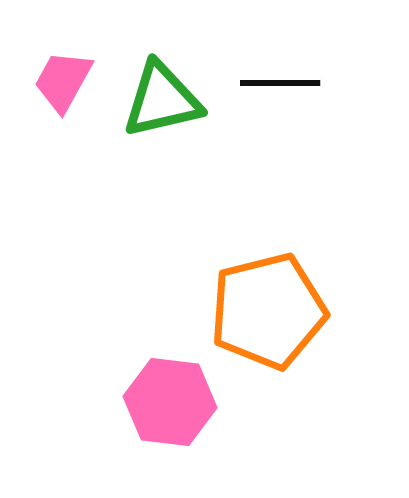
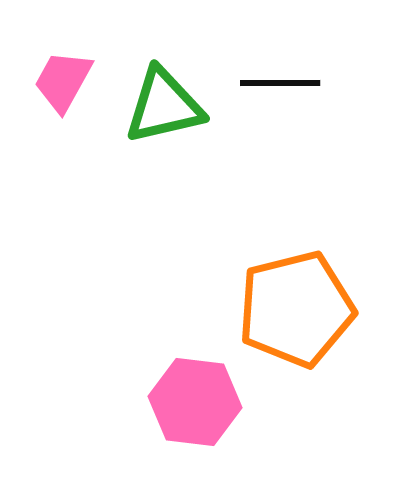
green triangle: moved 2 px right, 6 px down
orange pentagon: moved 28 px right, 2 px up
pink hexagon: moved 25 px right
